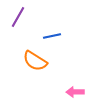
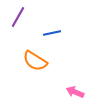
blue line: moved 3 px up
pink arrow: rotated 24 degrees clockwise
